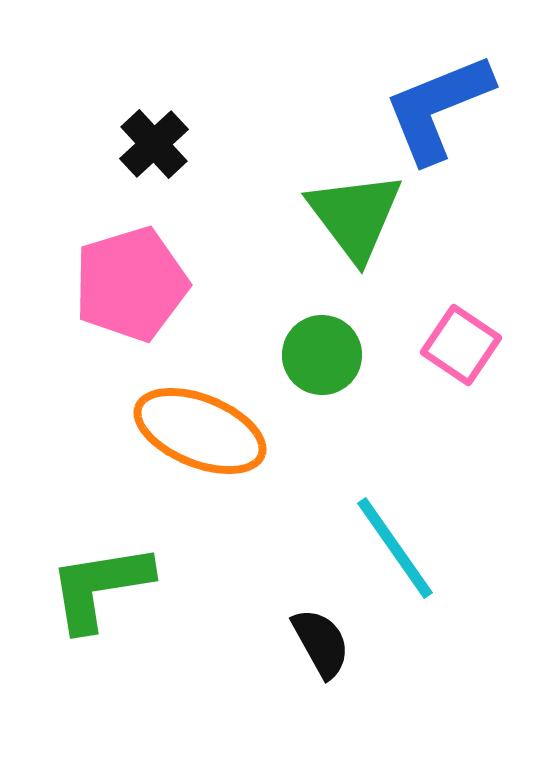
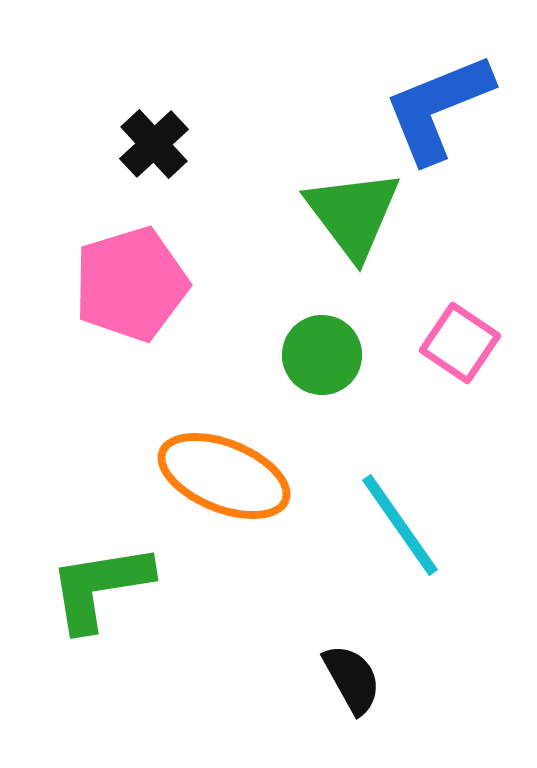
green triangle: moved 2 px left, 2 px up
pink square: moved 1 px left, 2 px up
orange ellipse: moved 24 px right, 45 px down
cyan line: moved 5 px right, 23 px up
black semicircle: moved 31 px right, 36 px down
